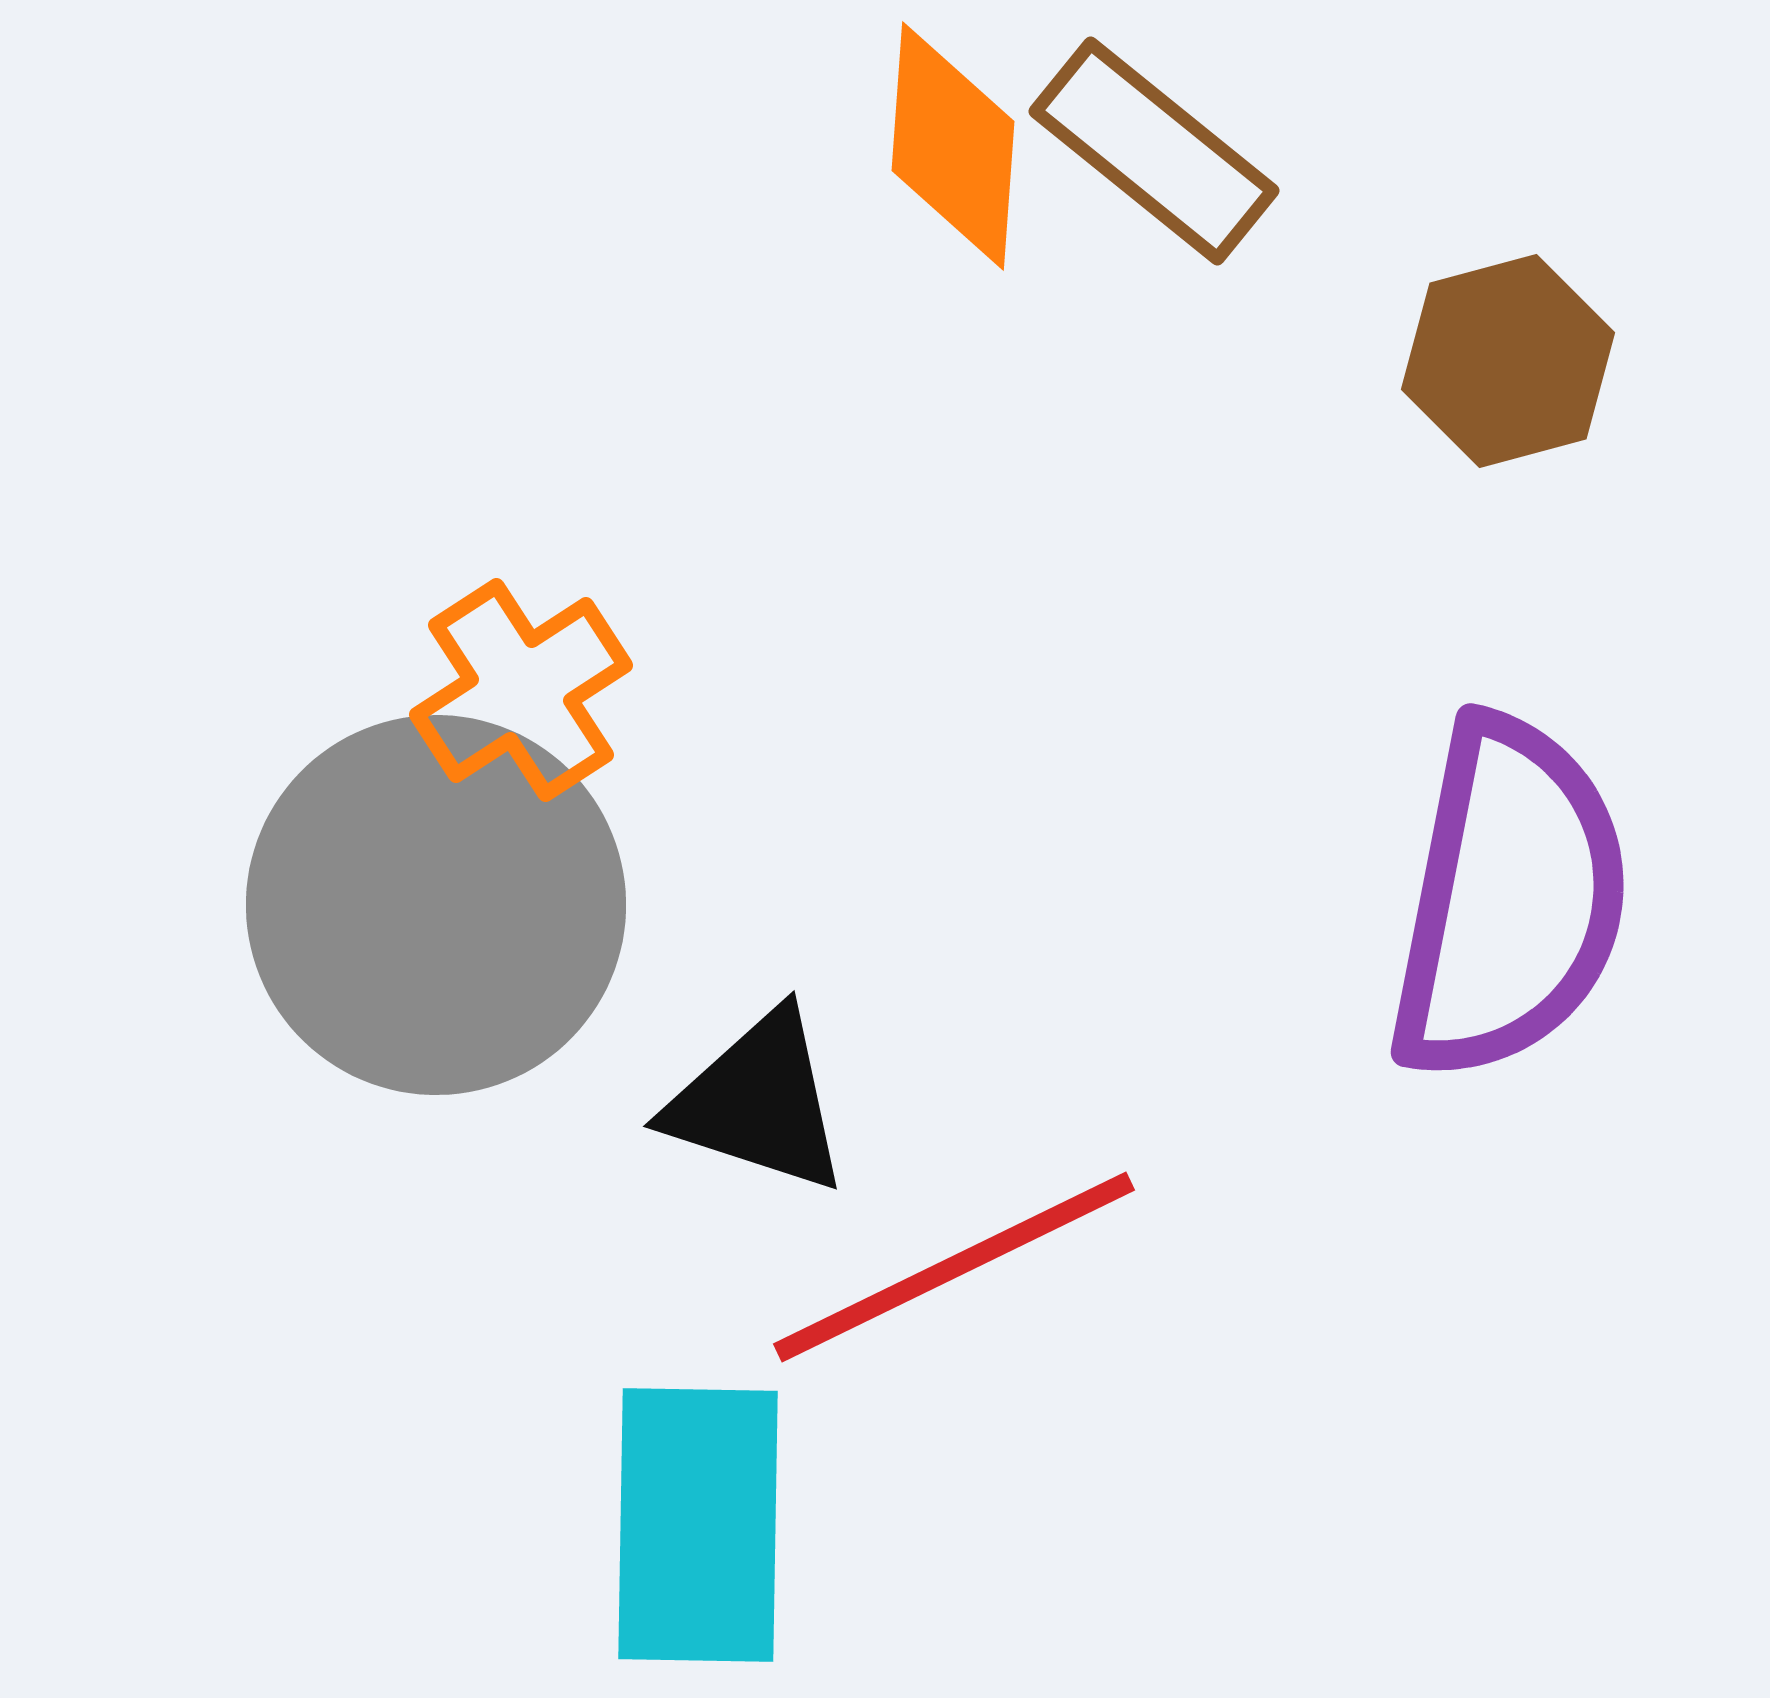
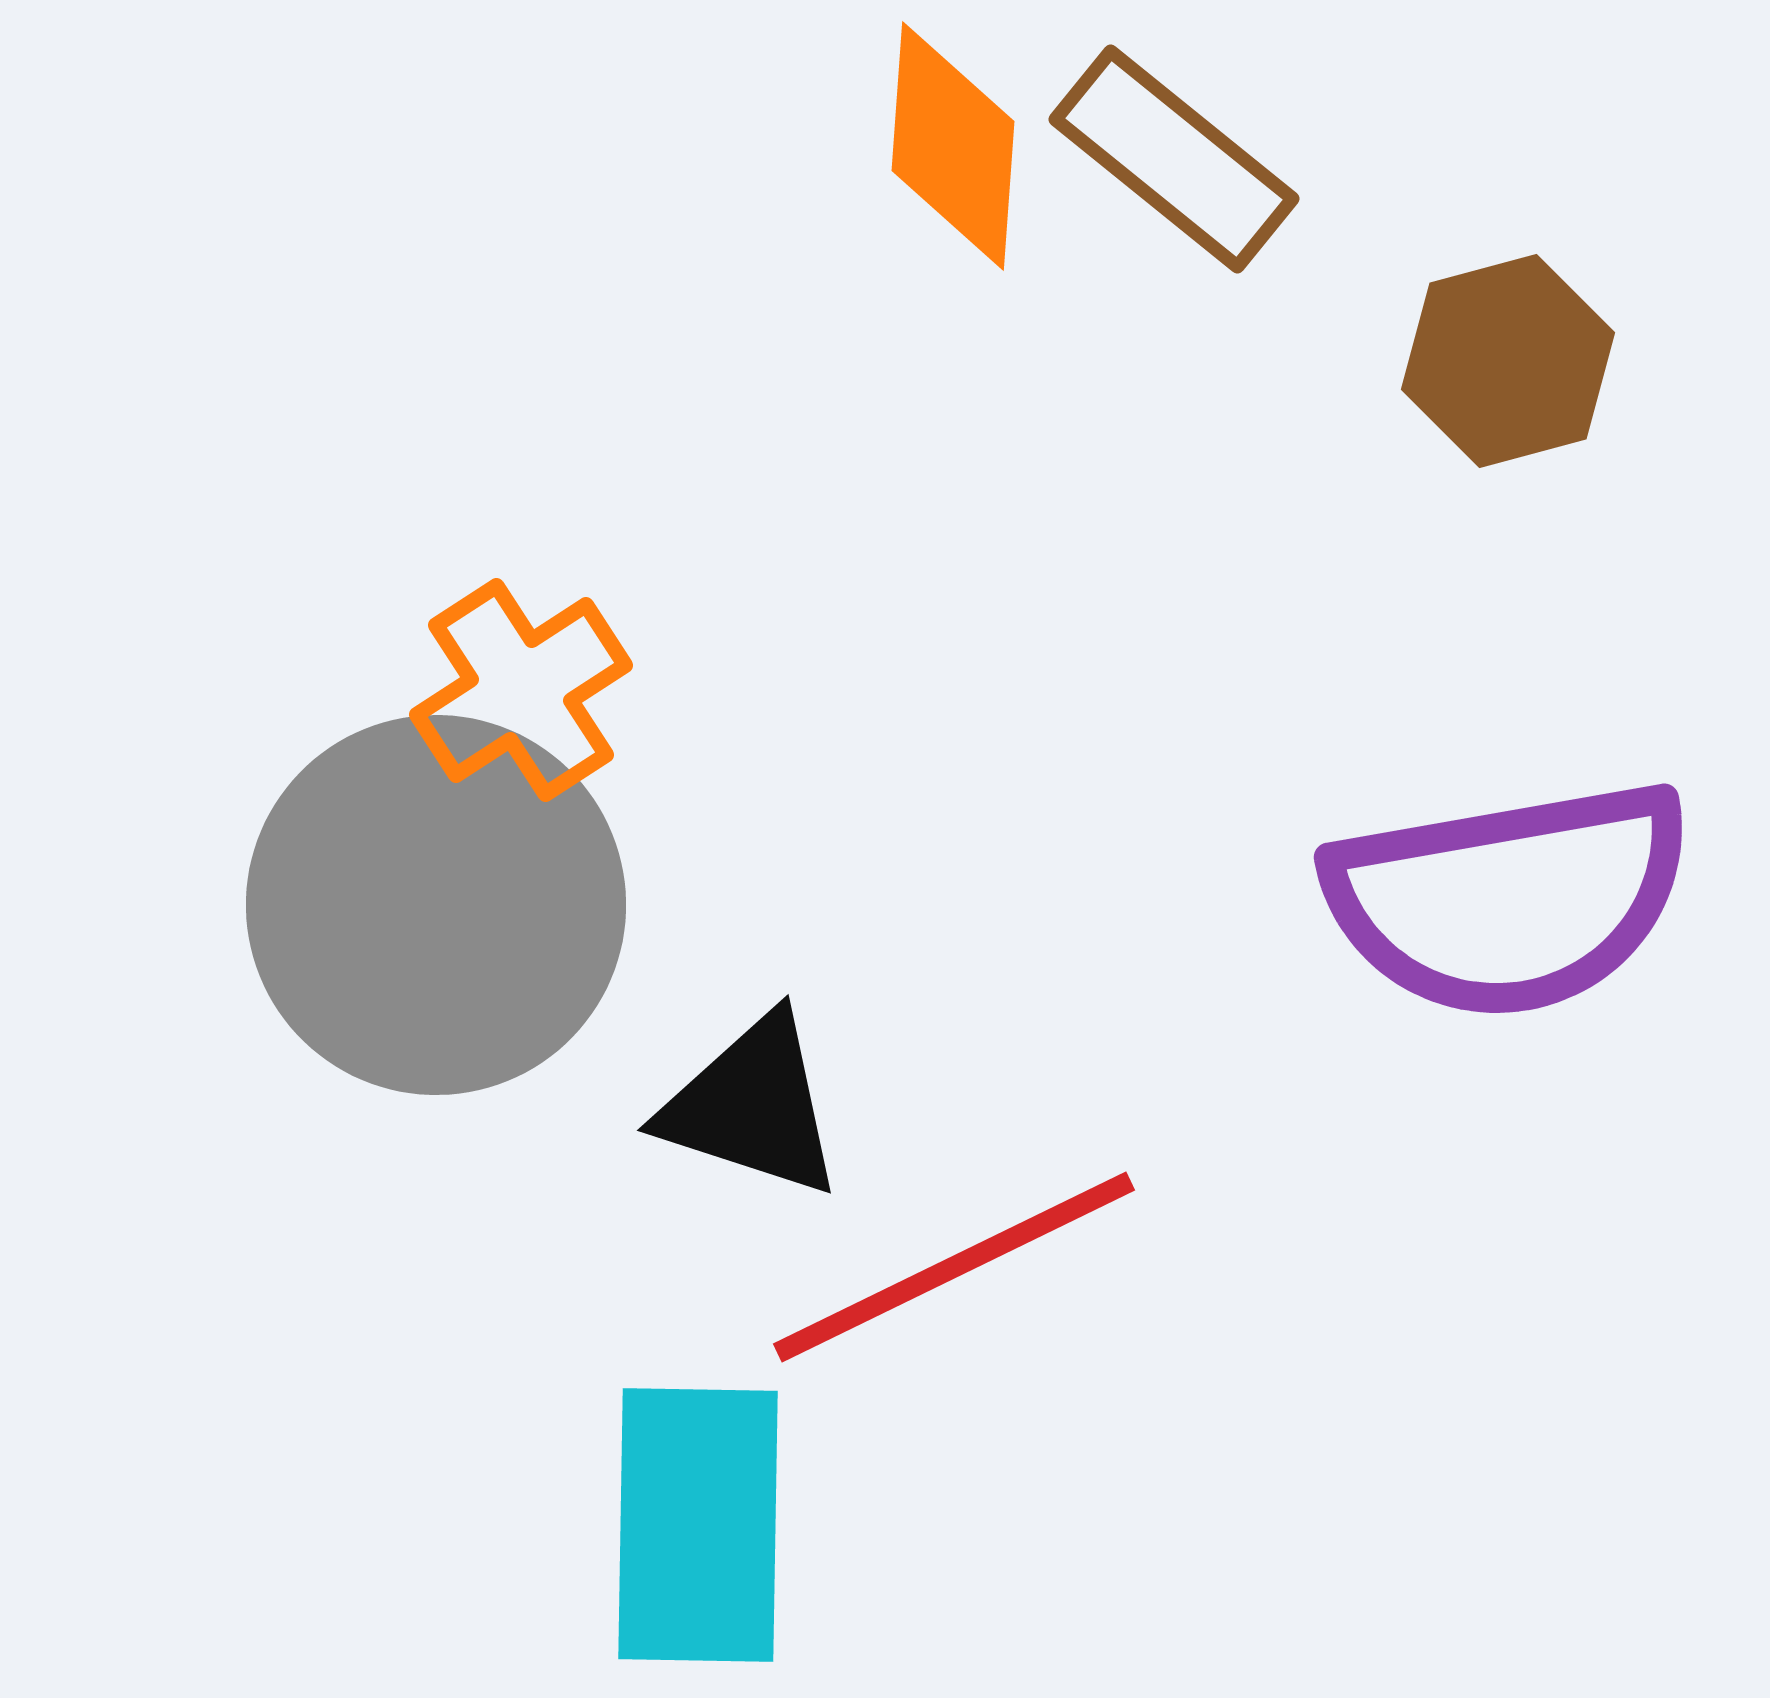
brown rectangle: moved 20 px right, 8 px down
purple semicircle: rotated 69 degrees clockwise
black triangle: moved 6 px left, 4 px down
